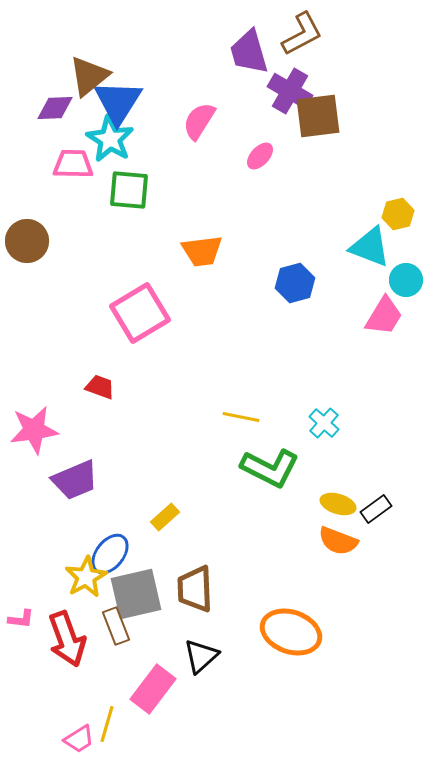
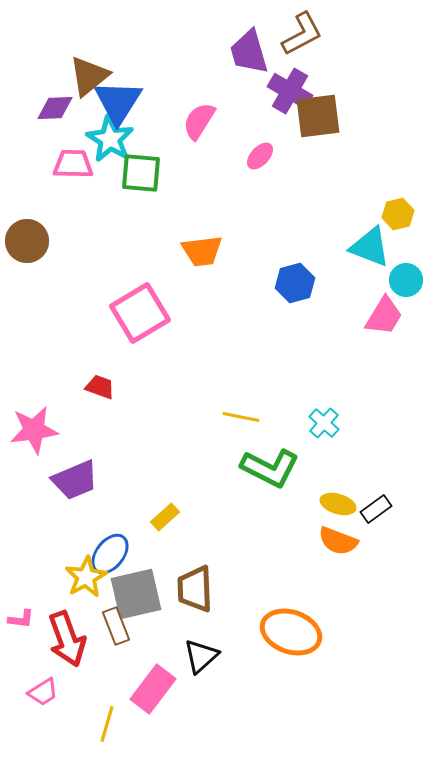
green square at (129, 190): moved 12 px right, 17 px up
pink trapezoid at (79, 739): moved 36 px left, 47 px up
